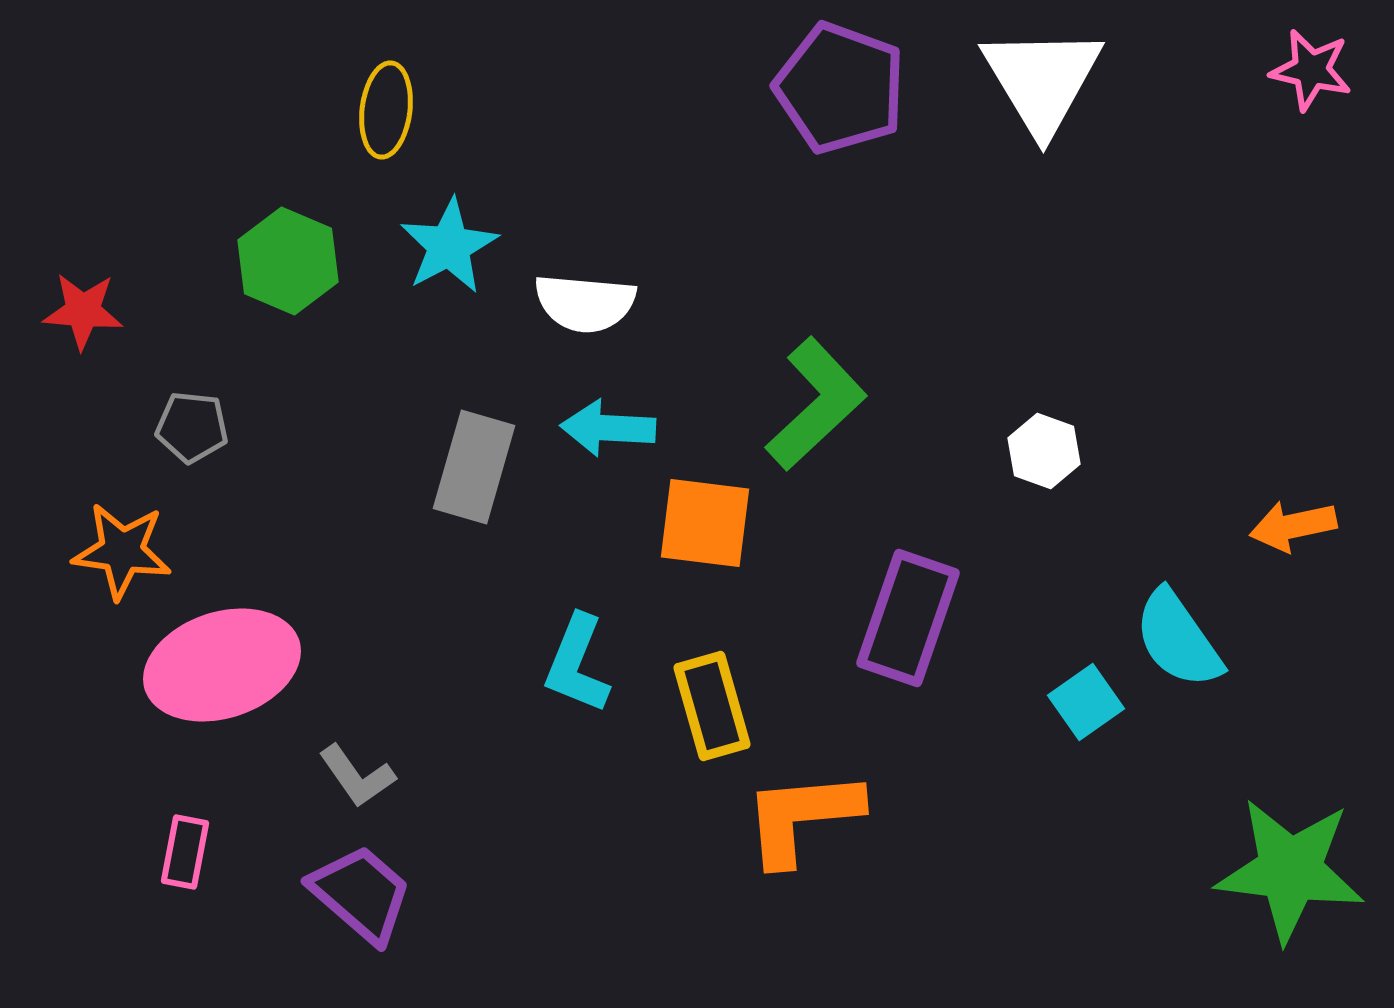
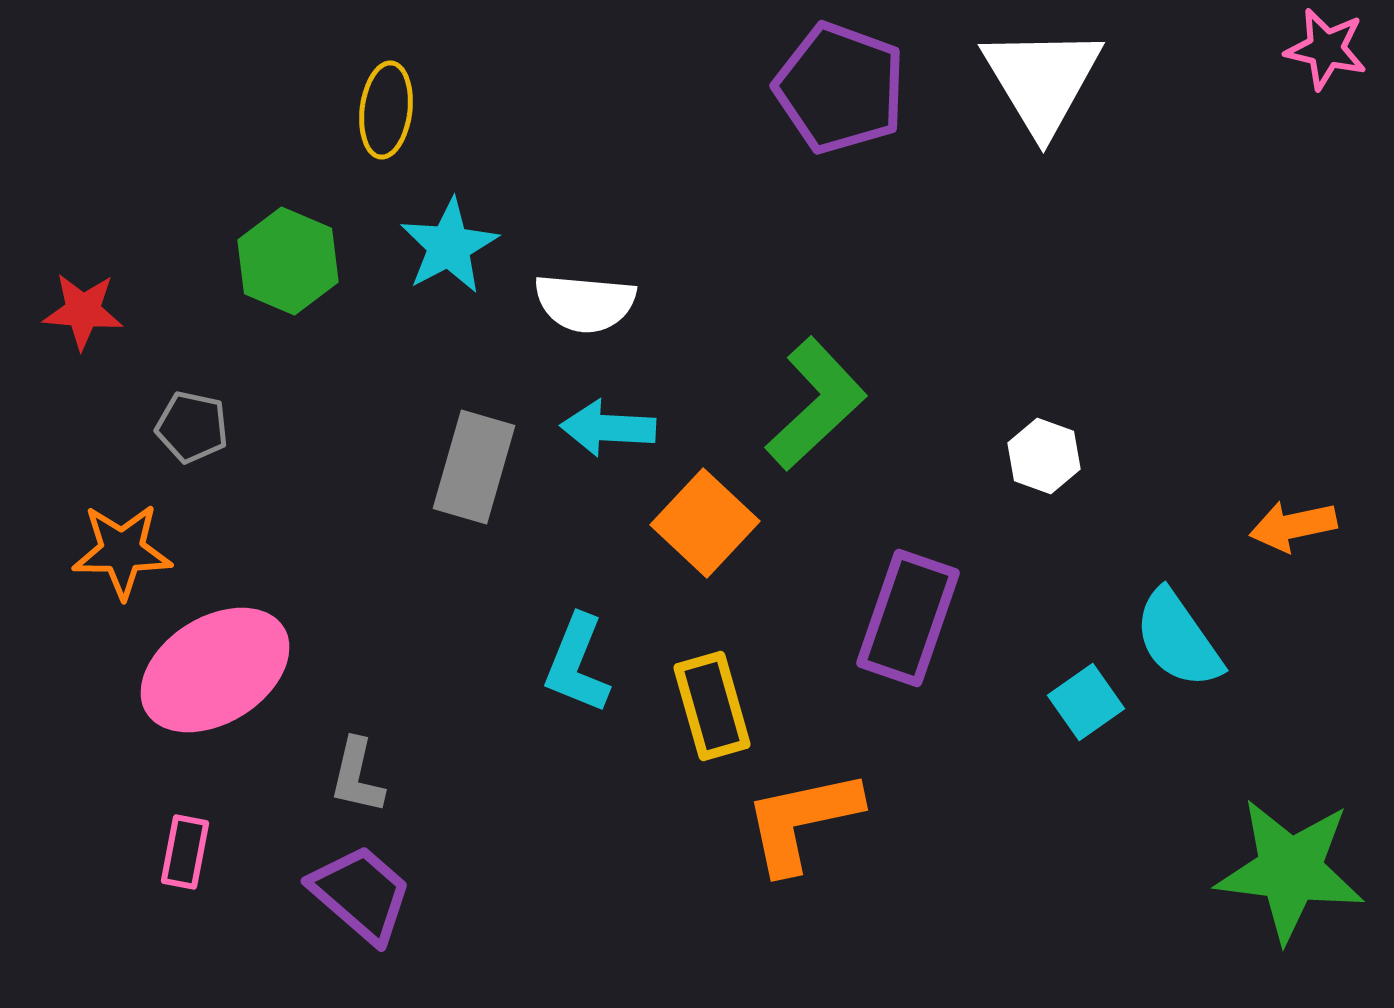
pink star: moved 15 px right, 21 px up
gray pentagon: rotated 6 degrees clockwise
white hexagon: moved 5 px down
orange square: rotated 36 degrees clockwise
orange star: rotated 8 degrees counterclockwise
pink ellipse: moved 7 px left, 5 px down; rotated 14 degrees counterclockwise
gray L-shape: rotated 48 degrees clockwise
orange L-shape: moved 4 px down; rotated 7 degrees counterclockwise
